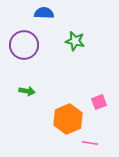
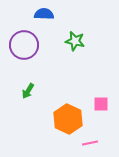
blue semicircle: moved 1 px down
green arrow: moved 1 px right; rotated 112 degrees clockwise
pink square: moved 2 px right, 2 px down; rotated 21 degrees clockwise
orange hexagon: rotated 12 degrees counterclockwise
pink line: rotated 21 degrees counterclockwise
